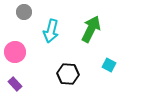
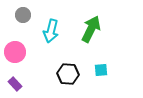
gray circle: moved 1 px left, 3 px down
cyan square: moved 8 px left, 5 px down; rotated 32 degrees counterclockwise
